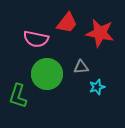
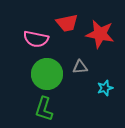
red trapezoid: rotated 40 degrees clockwise
red star: moved 1 px down
gray triangle: moved 1 px left
cyan star: moved 8 px right, 1 px down
green L-shape: moved 26 px right, 13 px down
